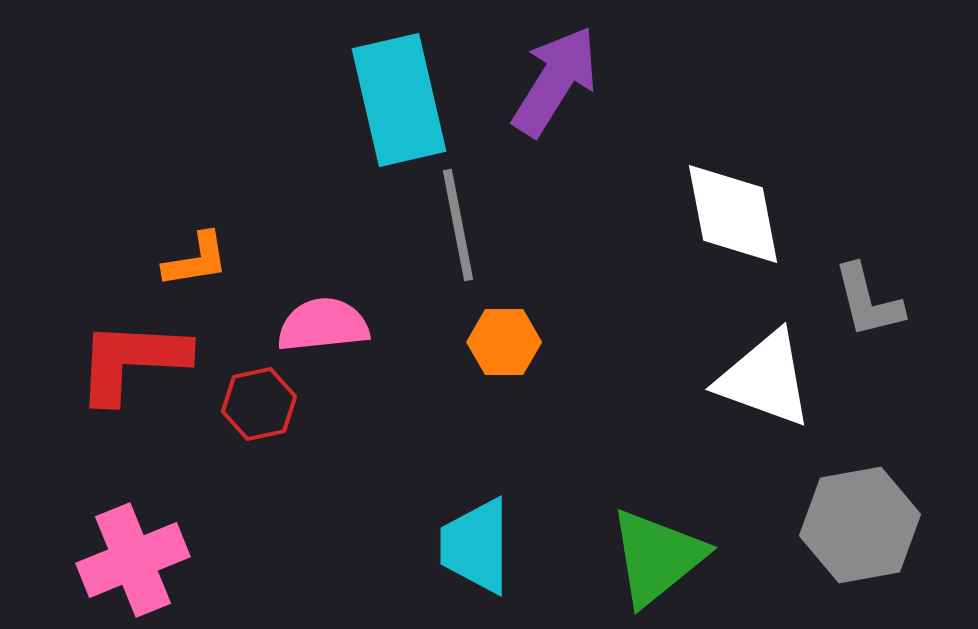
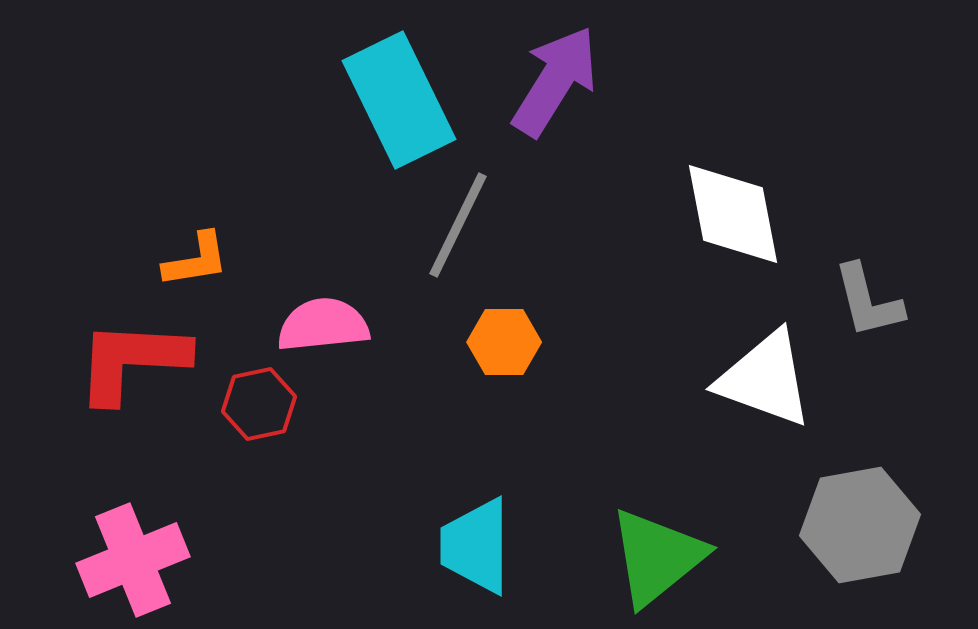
cyan rectangle: rotated 13 degrees counterclockwise
gray line: rotated 37 degrees clockwise
